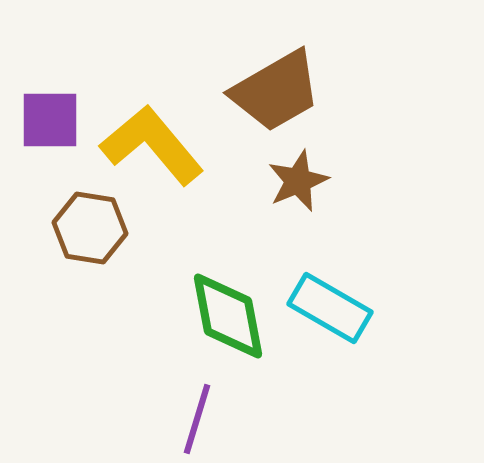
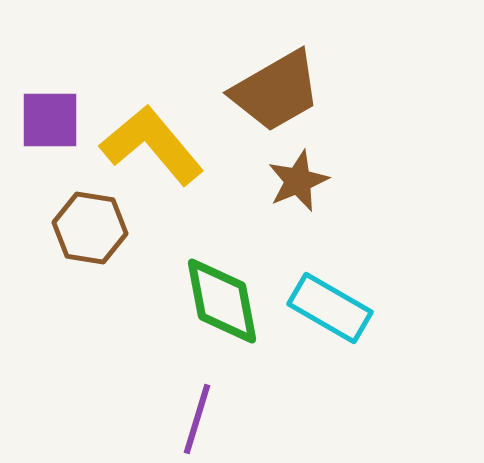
green diamond: moved 6 px left, 15 px up
